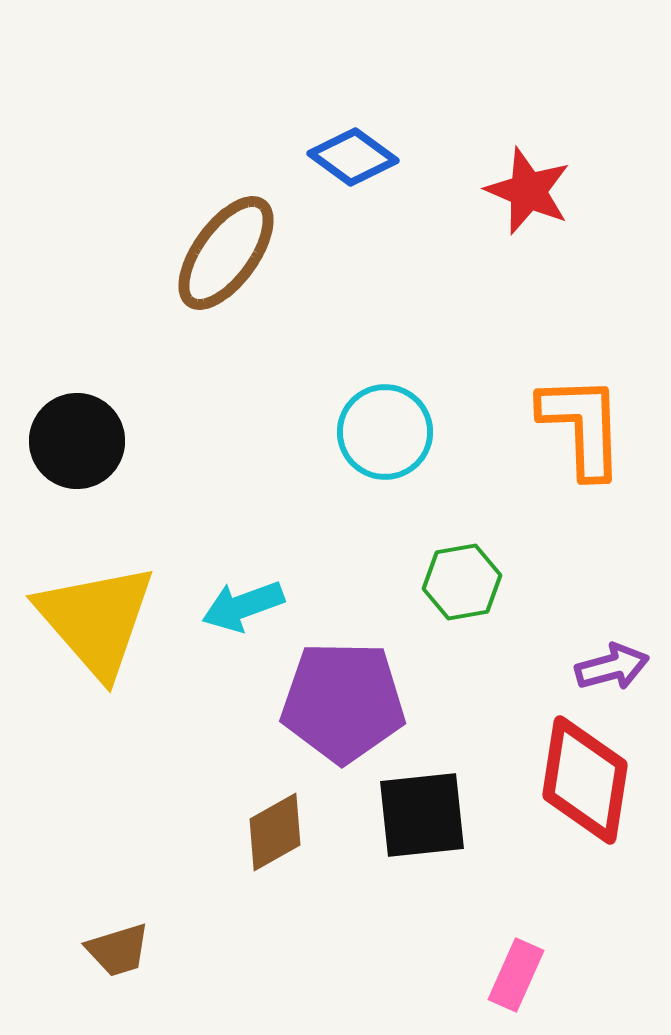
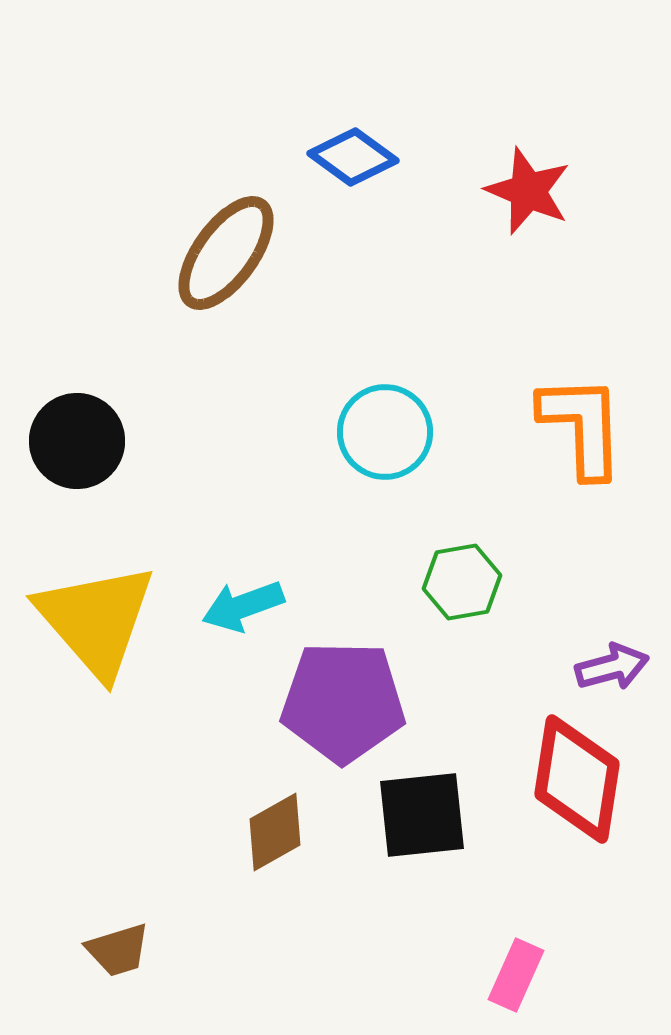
red diamond: moved 8 px left, 1 px up
